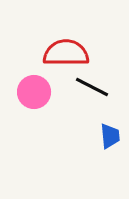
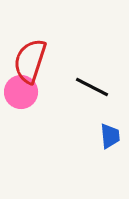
red semicircle: moved 36 px left, 8 px down; rotated 72 degrees counterclockwise
pink circle: moved 13 px left
